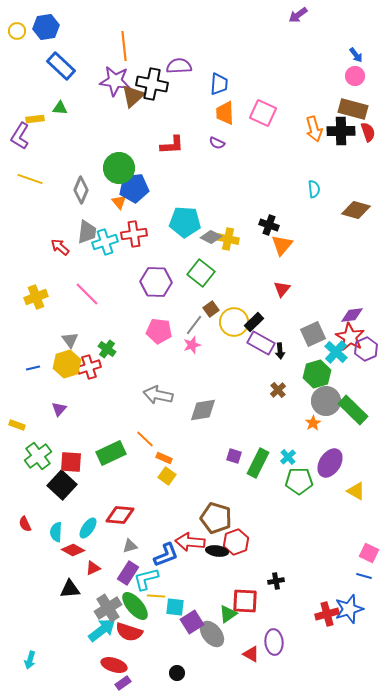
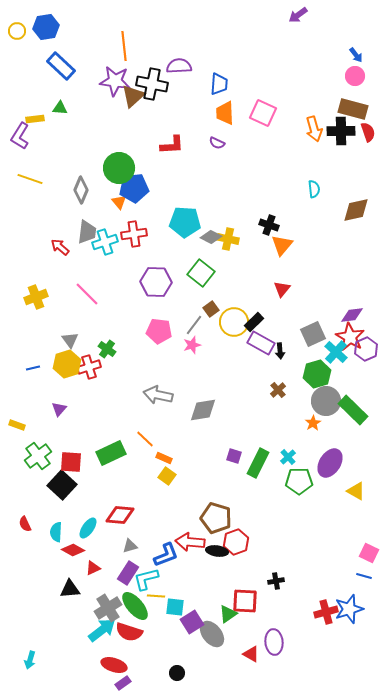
brown diamond at (356, 210): rotated 28 degrees counterclockwise
red cross at (327, 614): moved 1 px left, 2 px up
